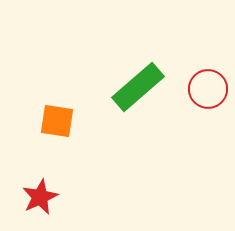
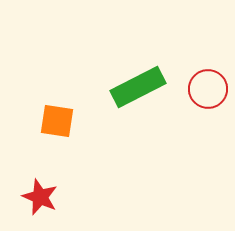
green rectangle: rotated 14 degrees clockwise
red star: rotated 24 degrees counterclockwise
